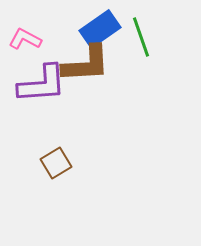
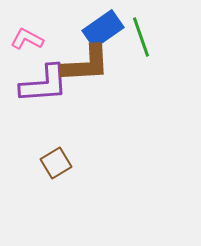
blue rectangle: moved 3 px right
pink L-shape: moved 2 px right
purple L-shape: moved 2 px right
